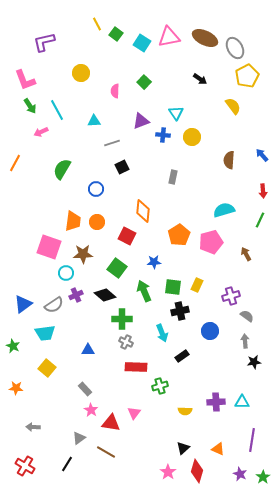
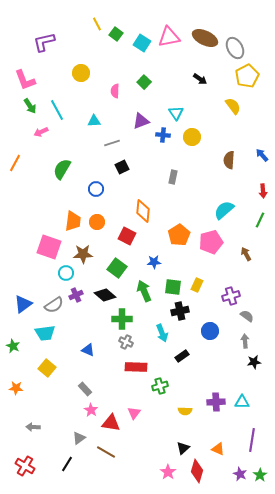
cyan semicircle at (224, 210): rotated 25 degrees counterclockwise
blue triangle at (88, 350): rotated 24 degrees clockwise
green star at (263, 477): moved 3 px left, 2 px up
